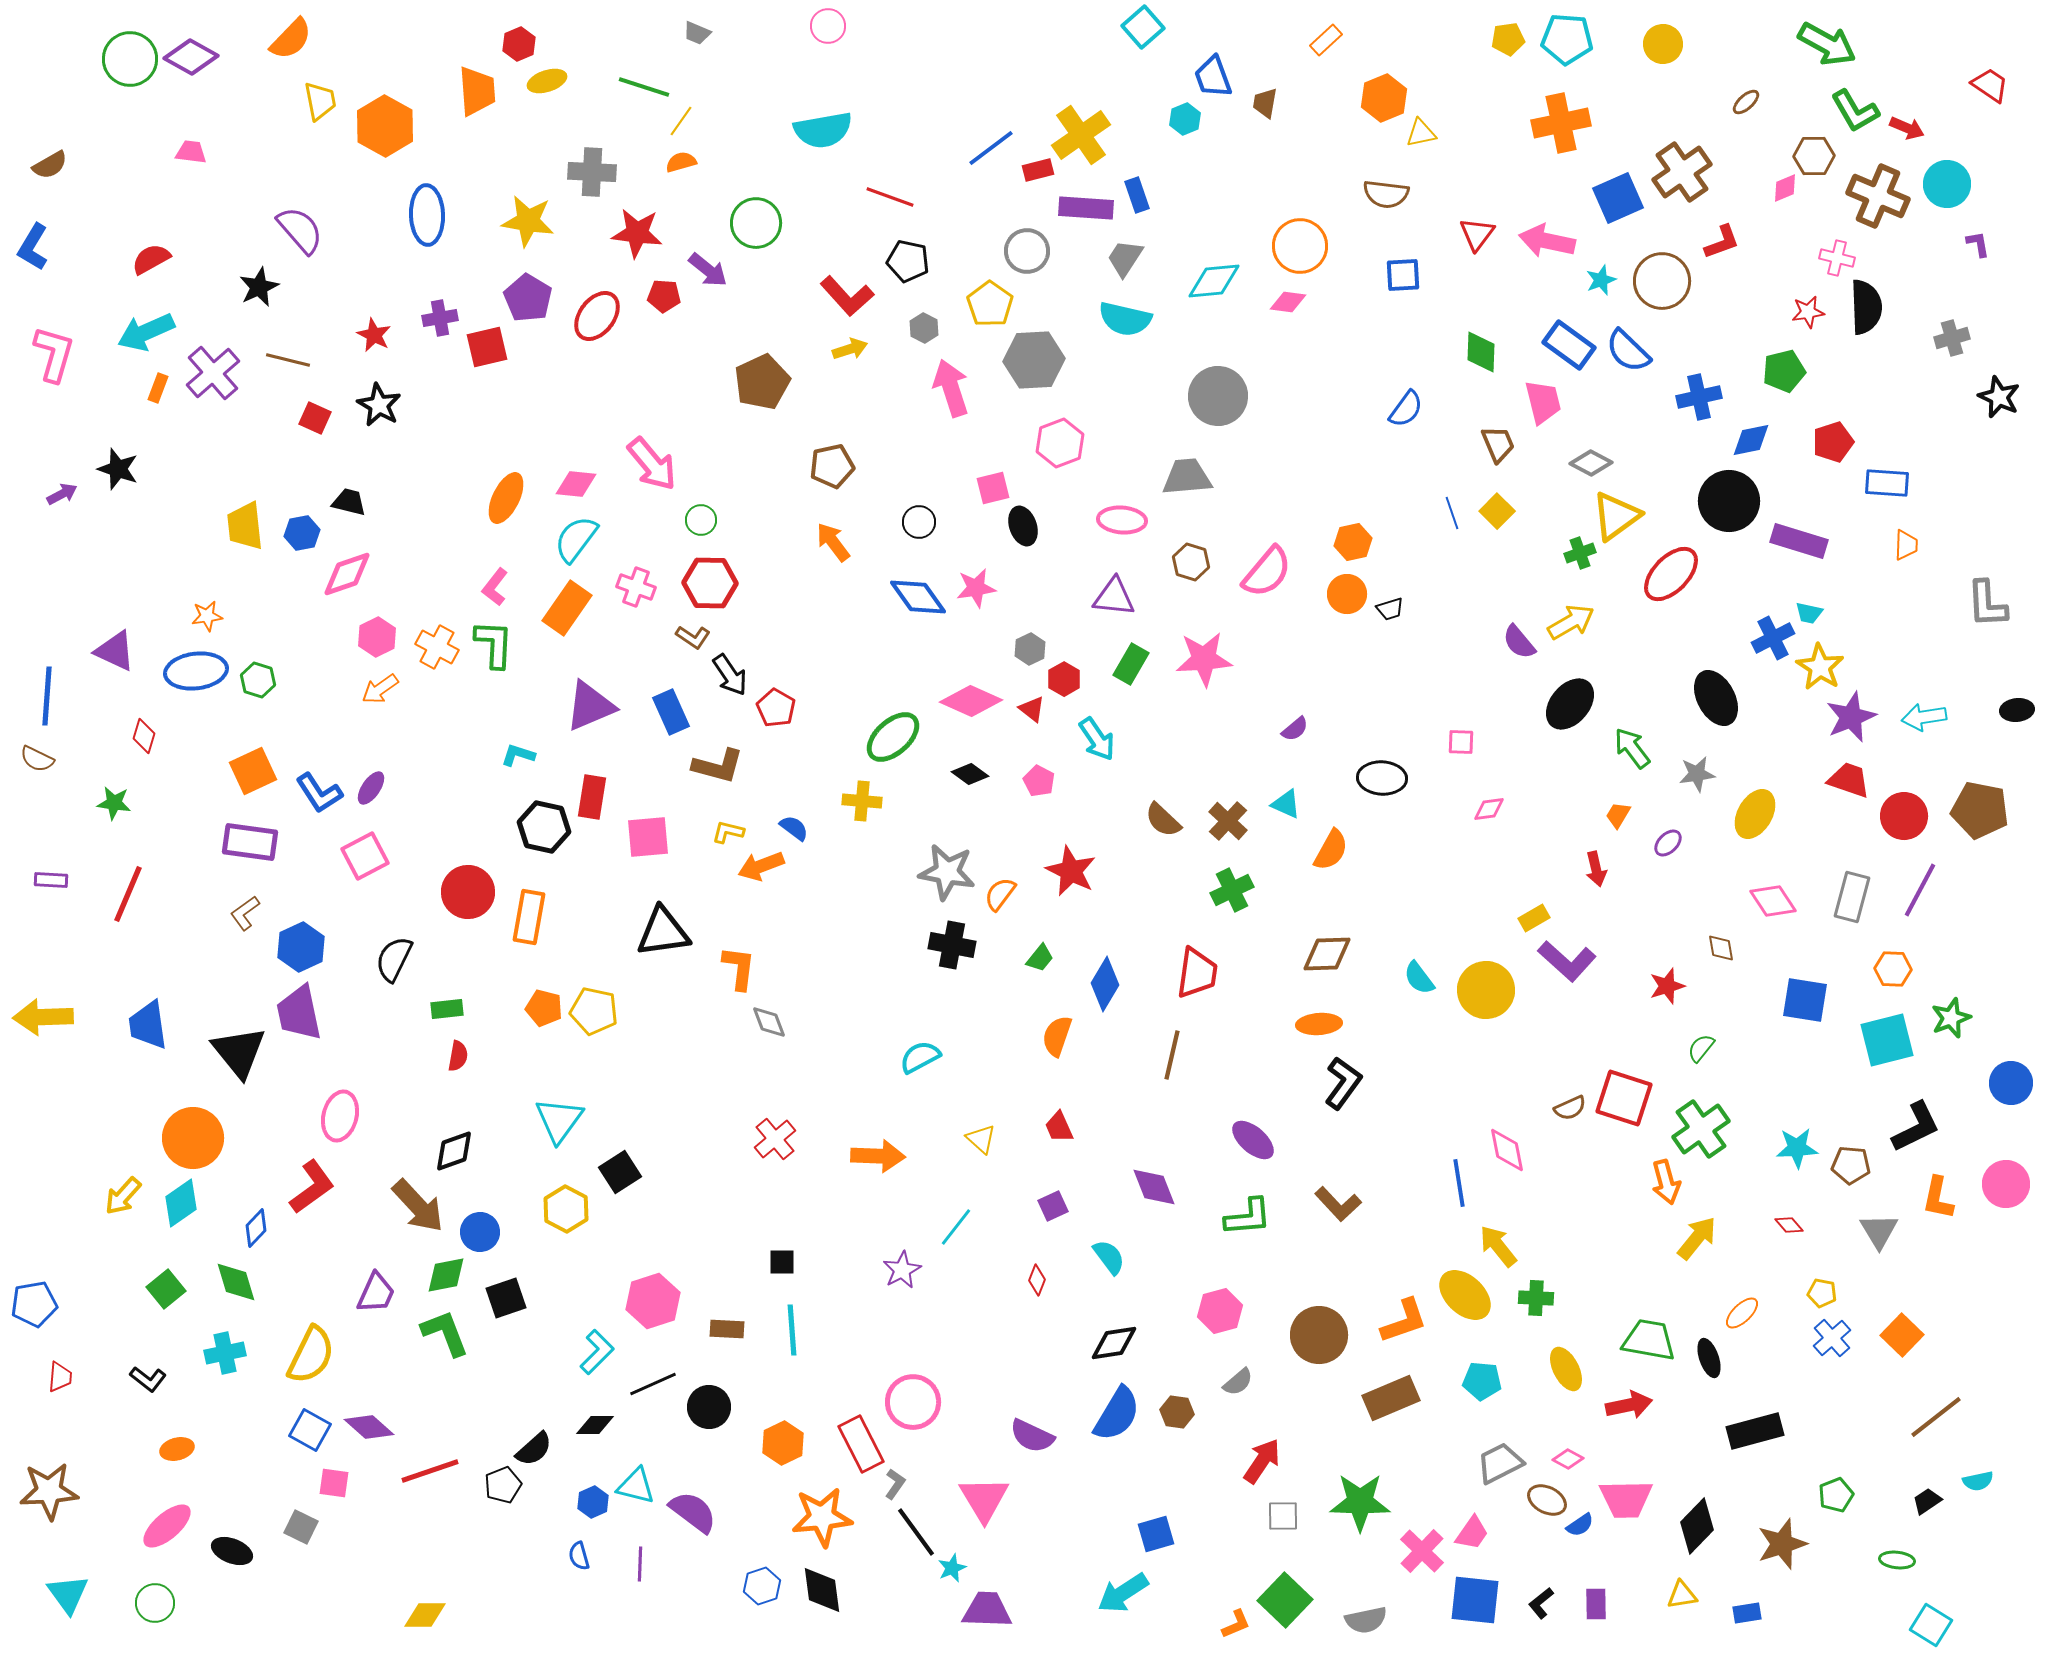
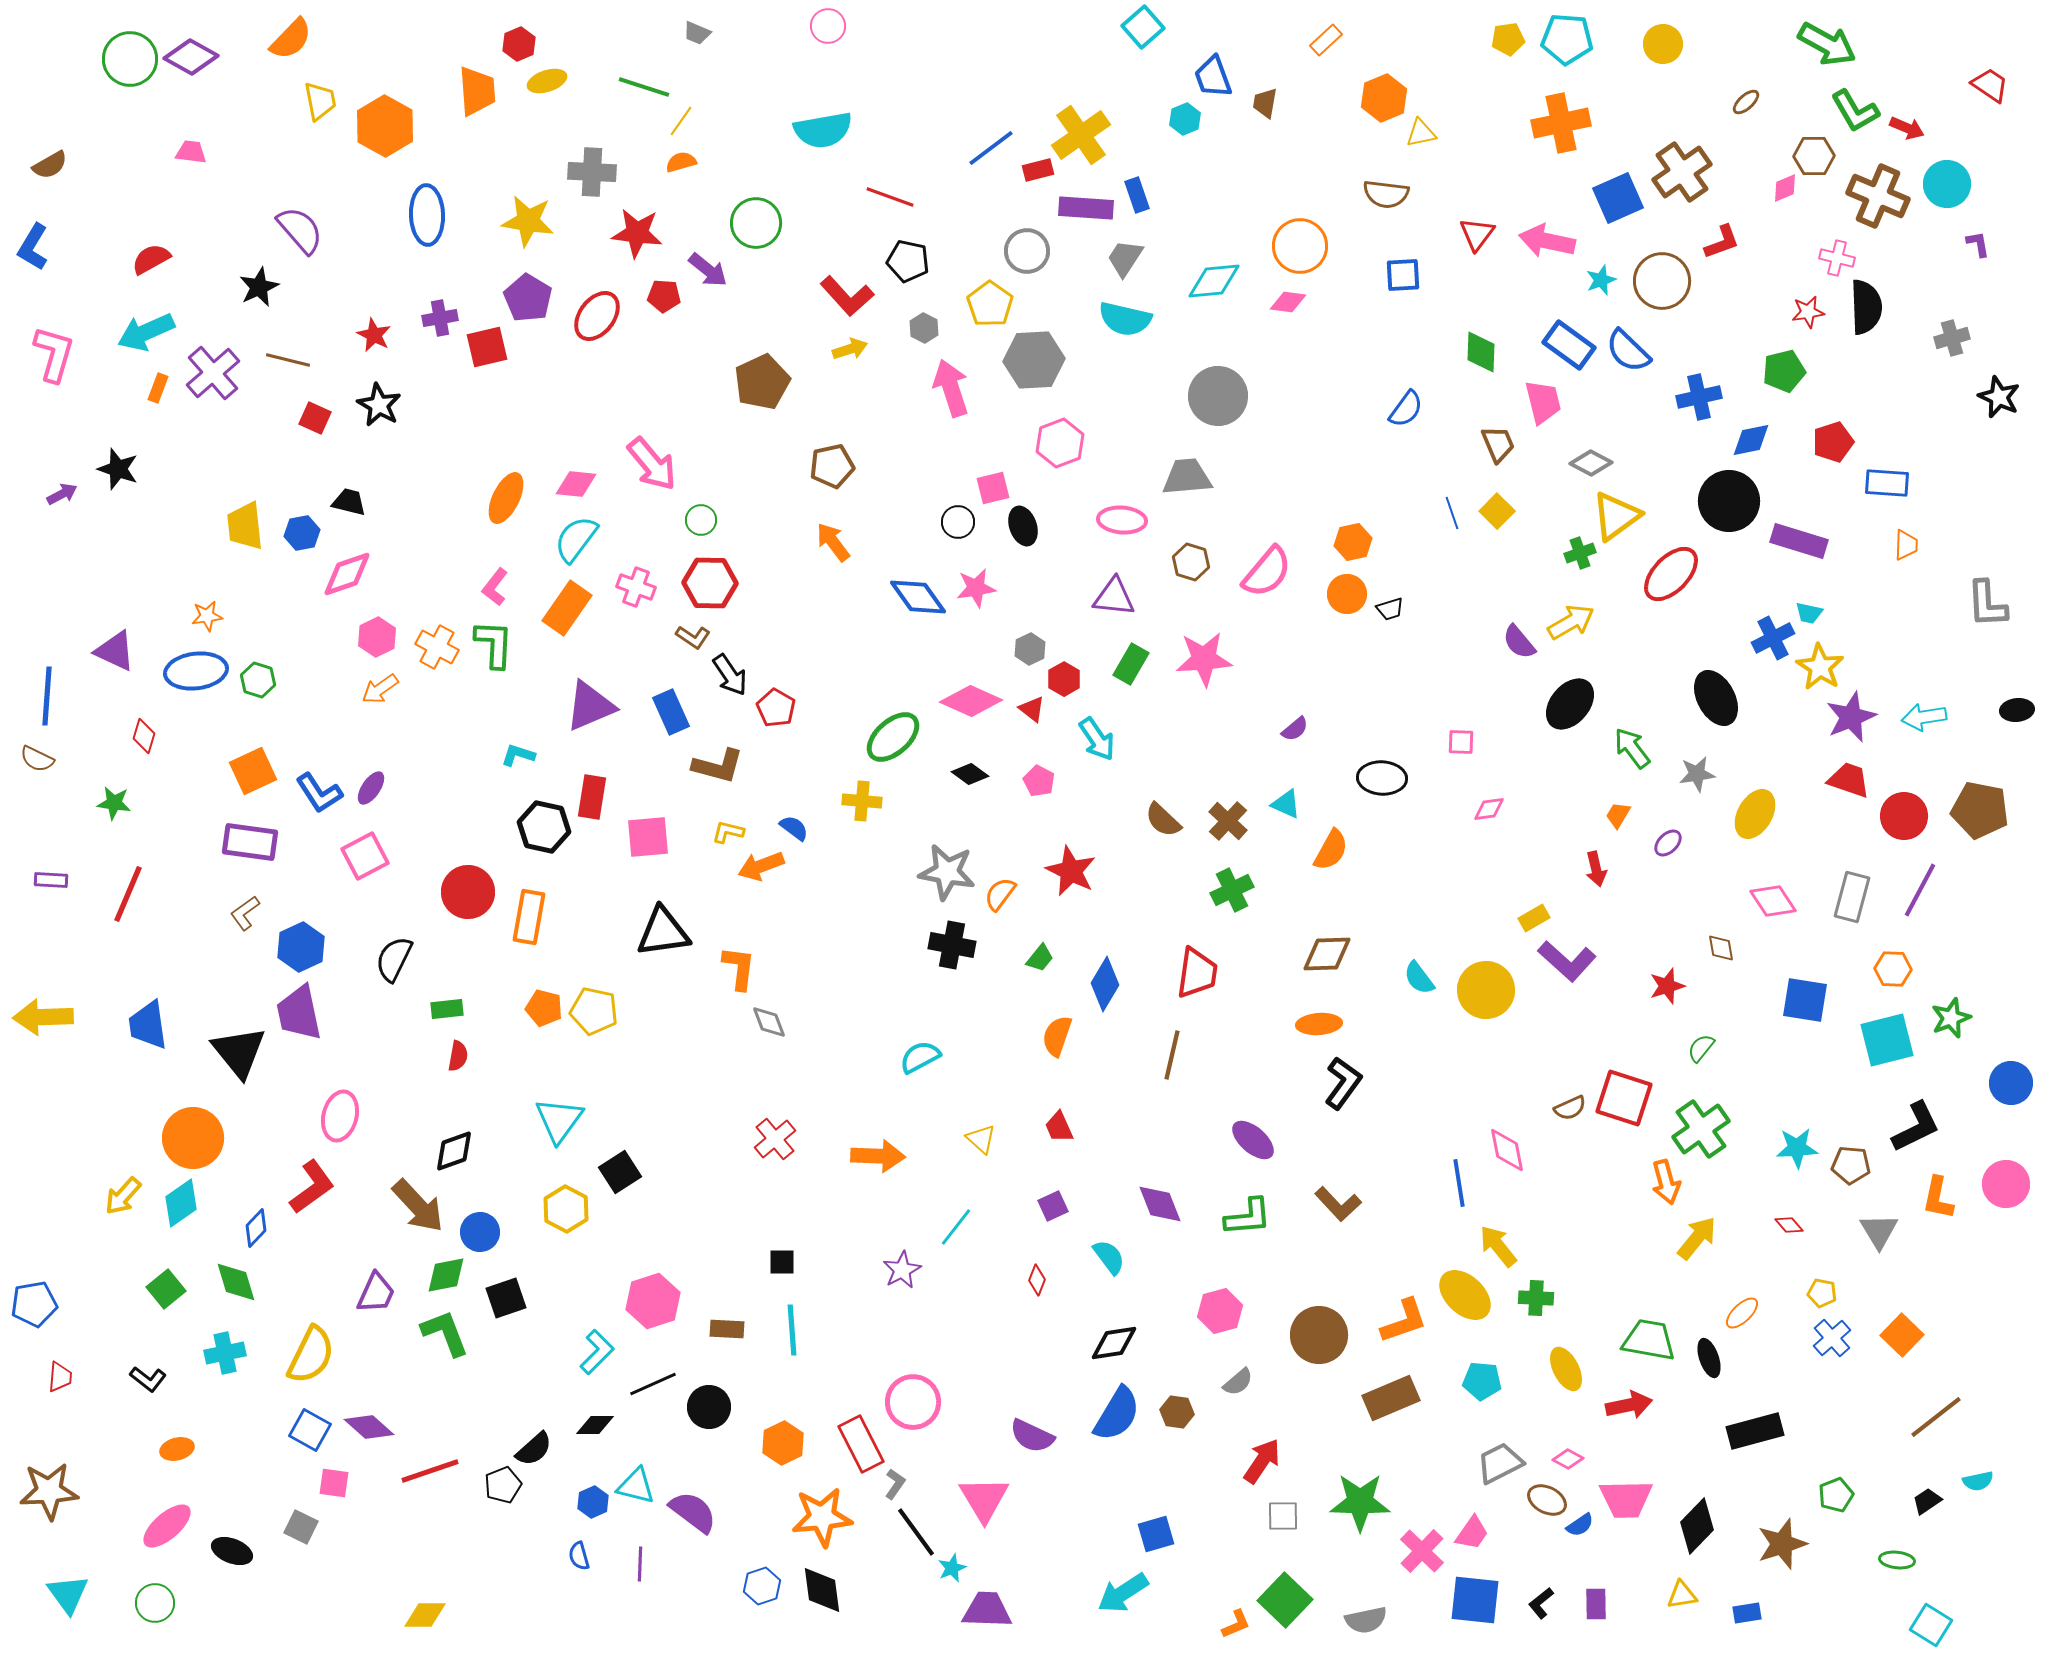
black circle at (919, 522): moved 39 px right
purple diamond at (1154, 1187): moved 6 px right, 17 px down
